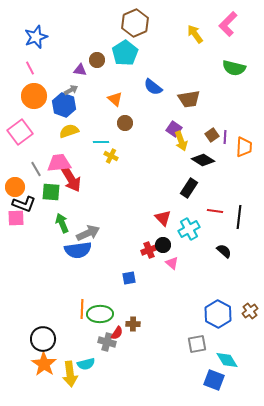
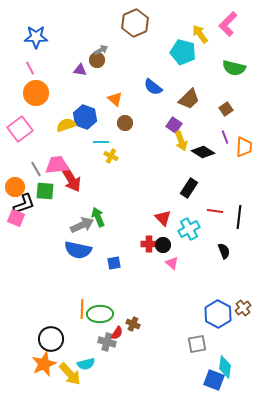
yellow arrow at (195, 34): moved 5 px right
blue star at (36, 37): rotated 20 degrees clockwise
cyan pentagon at (125, 53): moved 58 px right, 1 px up; rotated 25 degrees counterclockwise
gray arrow at (71, 90): moved 30 px right, 40 px up
orange circle at (34, 96): moved 2 px right, 3 px up
brown trapezoid at (189, 99): rotated 35 degrees counterclockwise
blue hexagon at (64, 105): moved 21 px right, 12 px down
purple square at (174, 129): moved 4 px up
yellow semicircle at (69, 131): moved 3 px left, 6 px up
pink square at (20, 132): moved 3 px up
brown square at (212, 135): moved 14 px right, 26 px up
purple line at (225, 137): rotated 24 degrees counterclockwise
black diamond at (203, 160): moved 8 px up
pink trapezoid at (59, 163): moved 2 px left, 2 px down
green square at (51, 192): moved 6 px left, 1 px up
black L-shape at (24, 204): rotated 40 degrees counterclockwise
pink square at (16, 218): rotated 24 degrees clockwise
green arrow at (62, 223): moved 36 px right, 6 px up
gray arrow at (88, 233): moved 6 px left, 8 px up
blue semicircle at (78, 250): rotated 20 degrees clockwise
red cross at (149, 250): moved 6 px up; rotated 21 degrees clockwise
black semicircle at (224, 251): rotated 28 degrees clockwise
blue square at (129, 278): moved 15 px left, 15 px up
brown cross at (250, 311): moved 7 px left, 3 px up
brown cross at (133, 324): rotated 24 degrees clockwise
black circle at (43, 339): moved 8 px right
cyan diamond at (227, 360): moved 2 px left, 7 px down; rotated 40 degrees clockwise
orange star at (44, 364): rotated 15 degrees clockwise
yellow arrow at (70, 374): rotated 35 degrees counterclockwise
